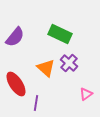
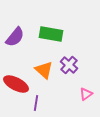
green rectangle: moved 9 px left; rotated 15 degrees counterclockwise
purple cross: moved 2 px down
orange triangle: moved 2 px left, 2 px down
red ellipse: rotated 30 degrees counterclockwise
